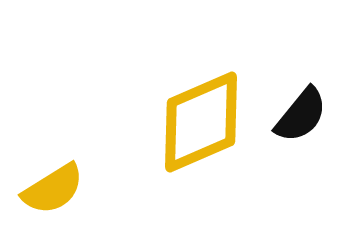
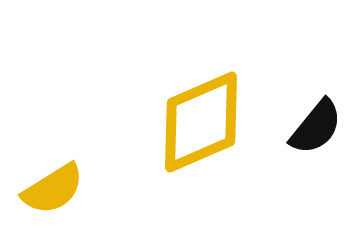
black semicircle: moved 15 px right, 12 px down
